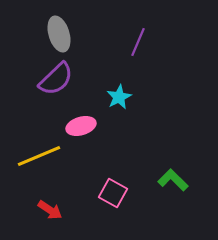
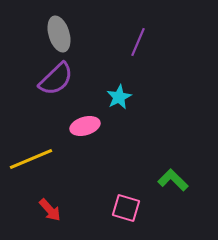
pink ellipse: moved 4 px right
yellow line: moved 8 px left, 3 px down
pink square: moved 13 px right, 15 px down; rotated 12 degrees counterclockwise
red arrow: rotated 15 degrees clockwise
